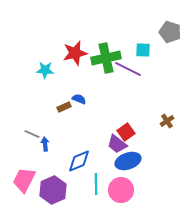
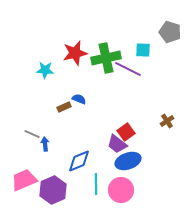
pink trapezoid: rotated 40 degrees clockwise
